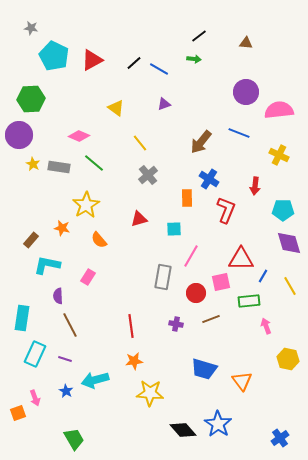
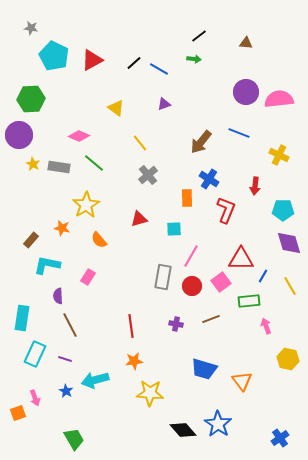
pink semicircle at (279, 110): moved 11 px up
pink square at (221, 282): rotated 24 degrees counterclockwise
red circle at (196, 293): moved 4 px left, 7 px up
